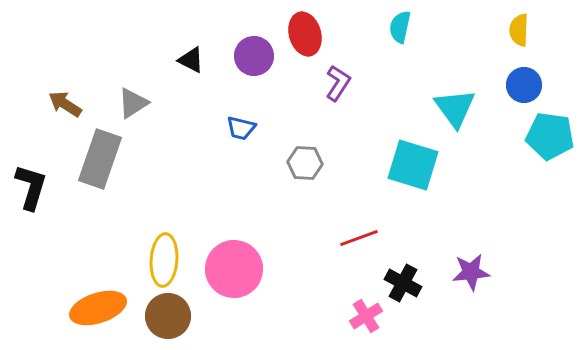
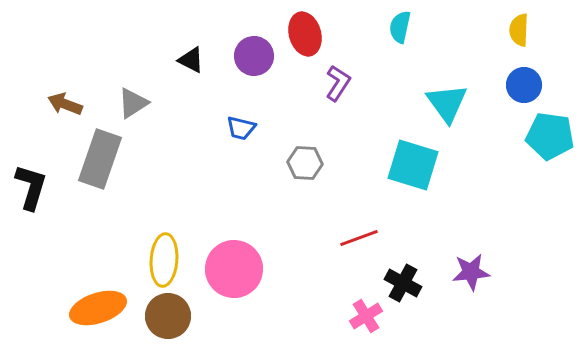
brown arrow: rotated 12 degrees counterclockwise
cyan triangle: moved 8 px left, 5 px up
